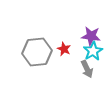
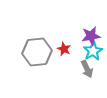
purple star: rotated 18 degrees counterclockwise
